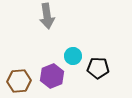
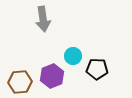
gray arrow: moved 4 px left, 3 px down
black pentagon: moved 1 px left, 1 px down
brown hexagon: moved 1 px right, 1 px down
